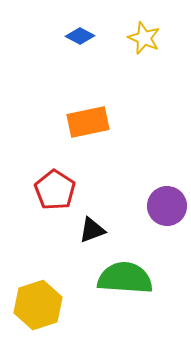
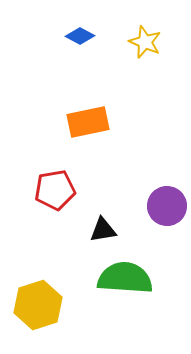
yellow star: moved 1 px right, 4 px down
red pentagon: rotated 30 degrees clockwise
black triangle: moved 11 px right; rotated 12 degrees clockwise
